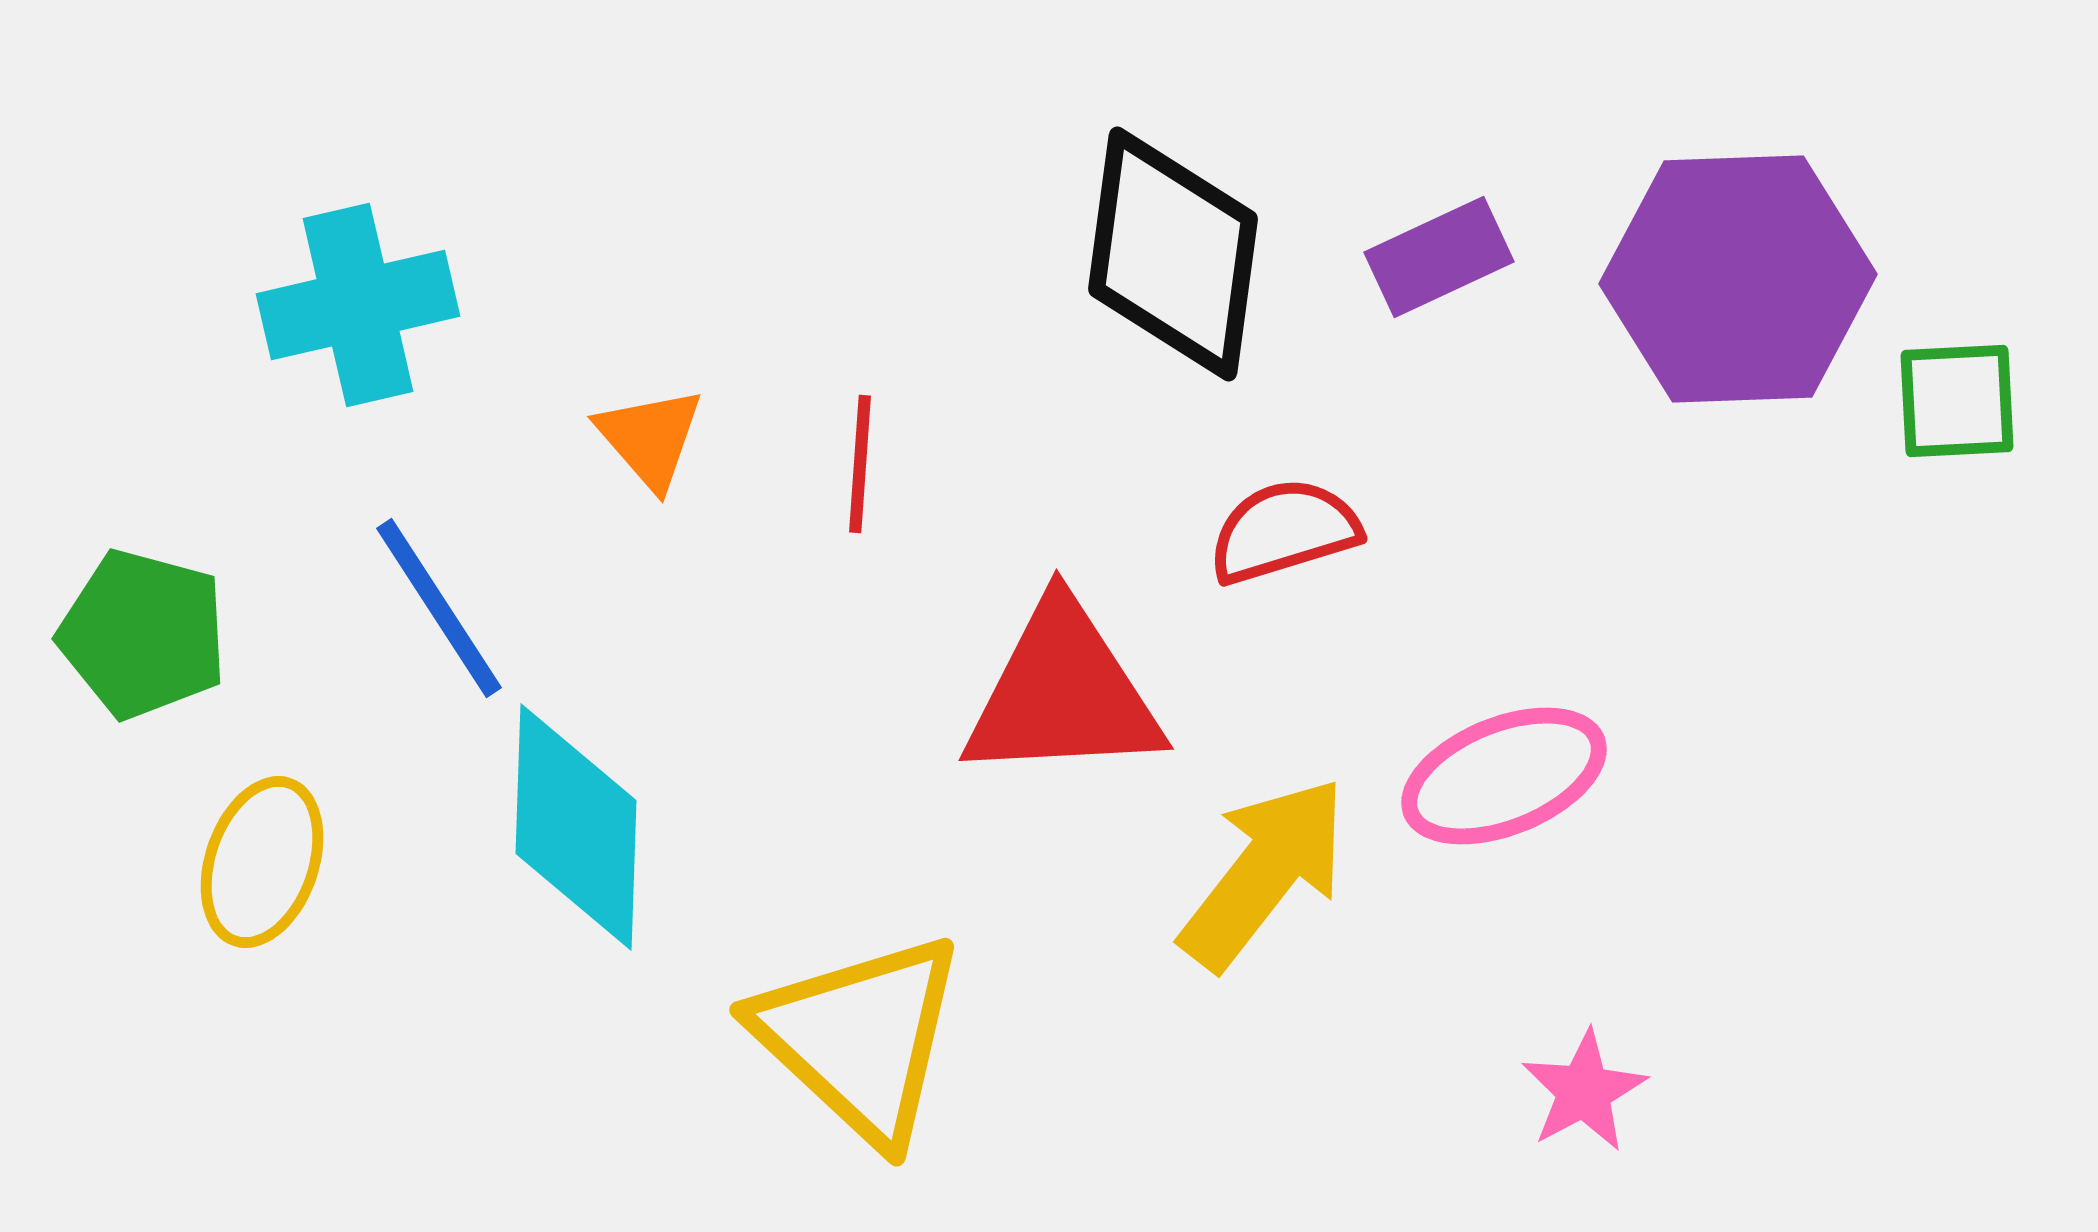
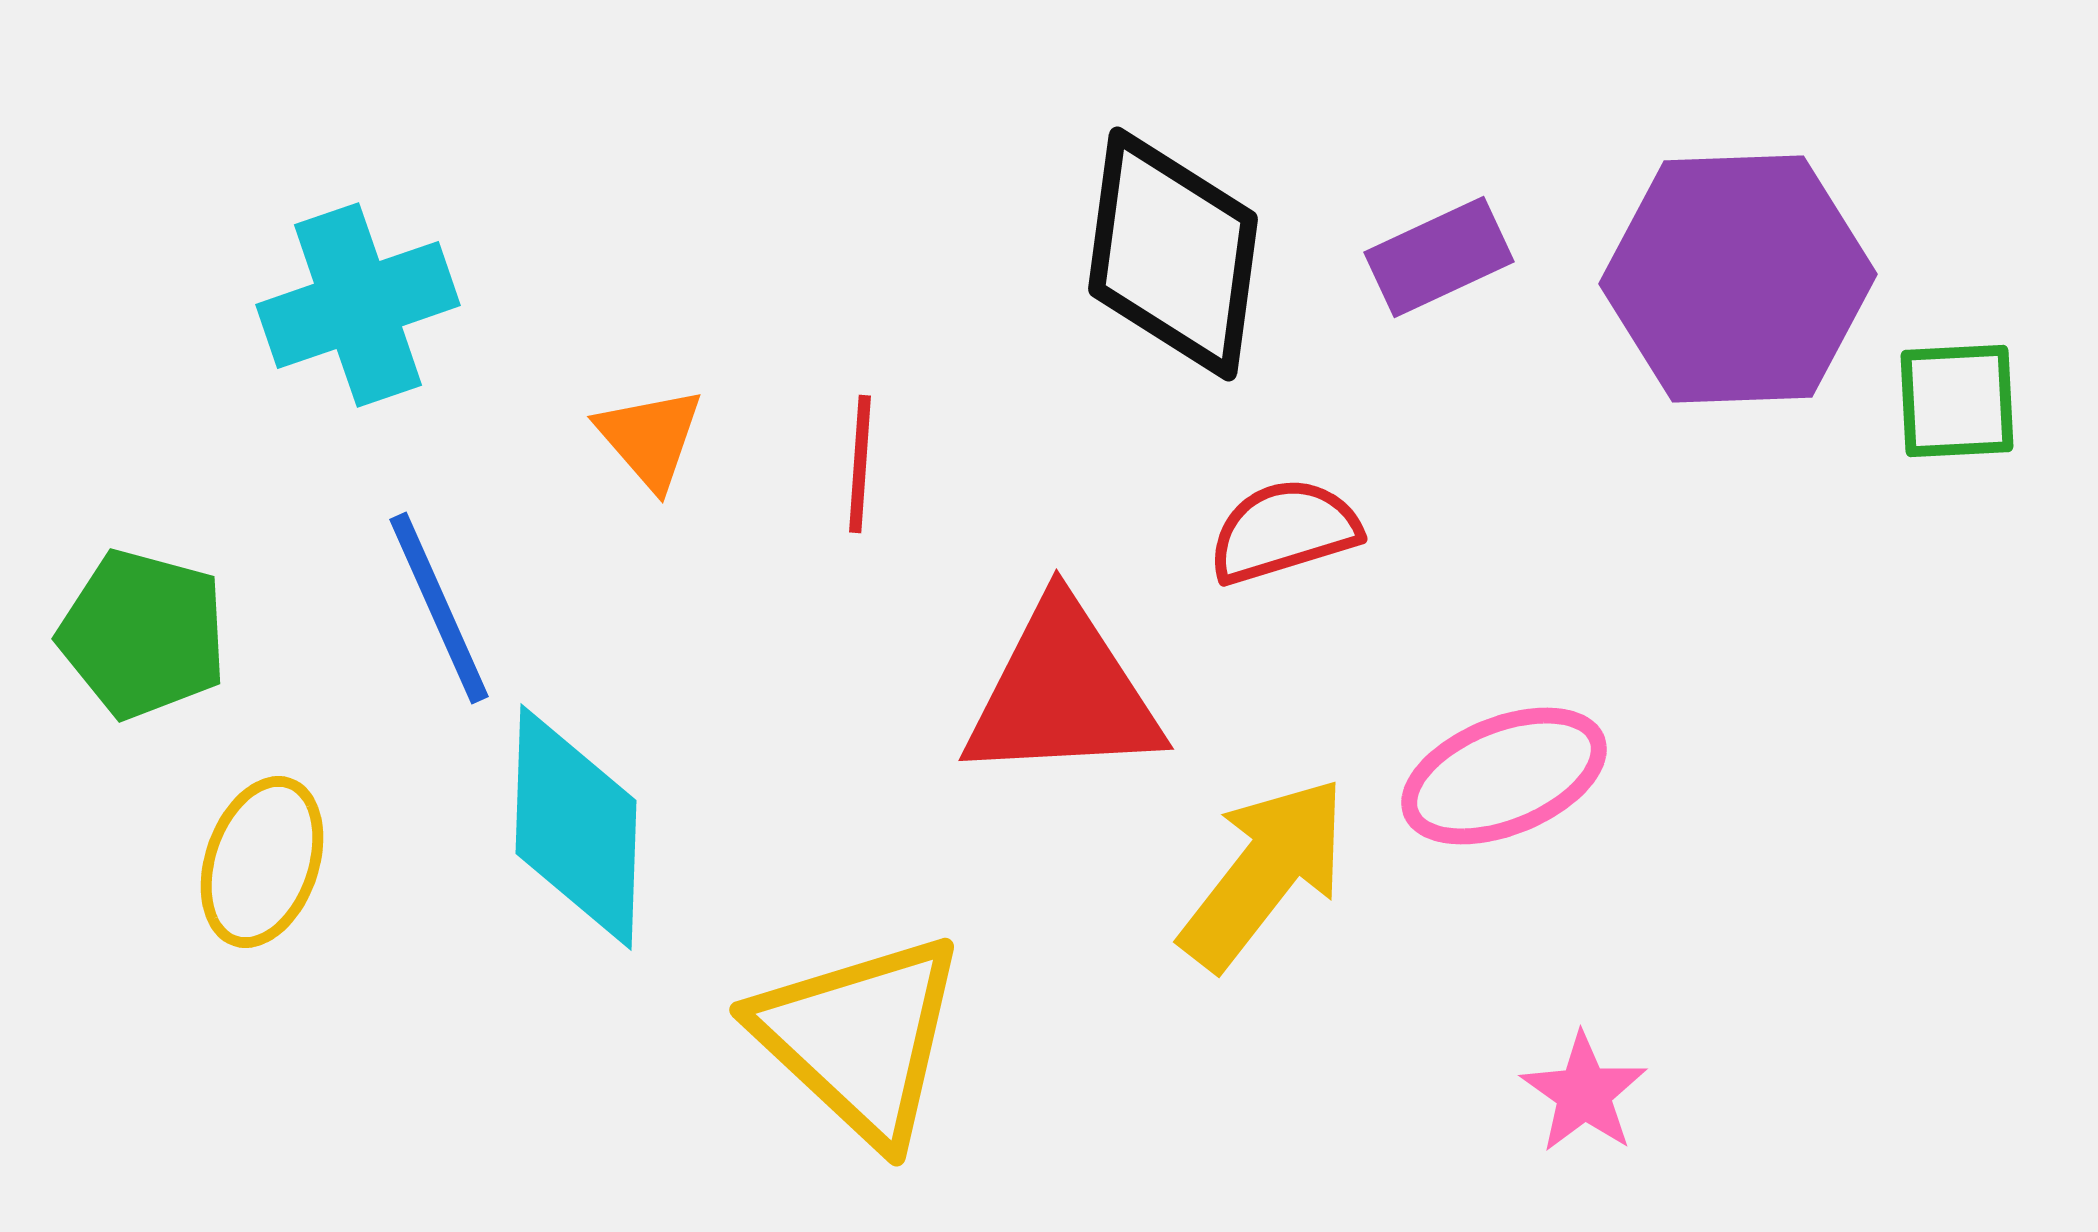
cyan cross: rotated 6 degrees counterclockwise
blue line: rotated 9 degrees clockwise
pink star: moved 2 px down; rotated 9 degrees counterclockwise
